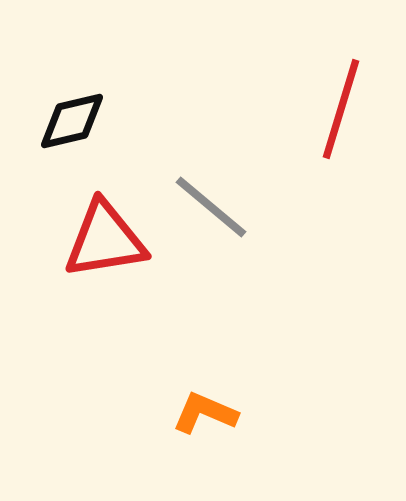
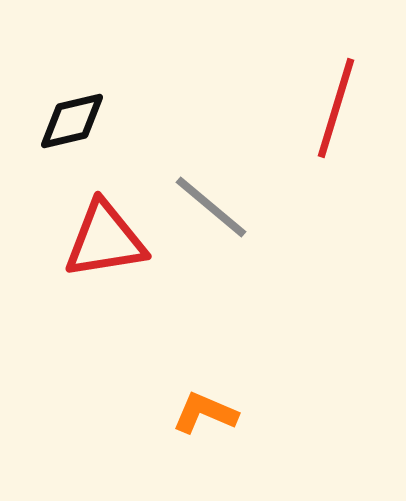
red line: moved 5 px left, 1 px up
